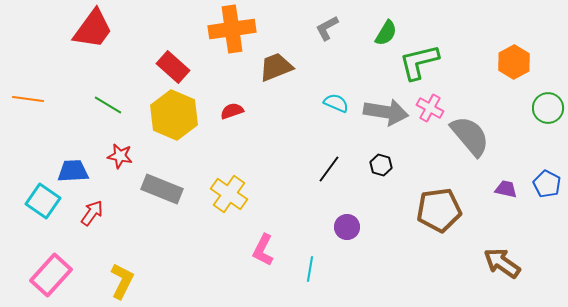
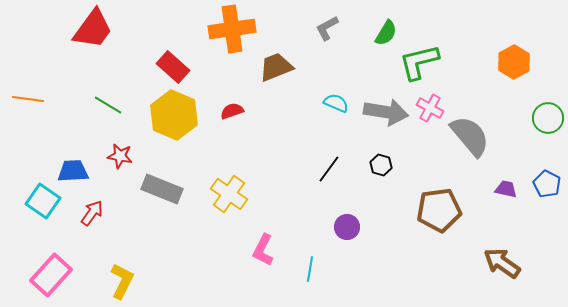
green circle: moved 10 px down
